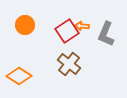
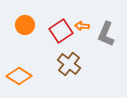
red square: moved 6 px left
